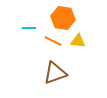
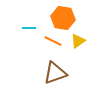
yellow triangle: rotated 42 degrees counterclockwise
